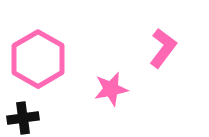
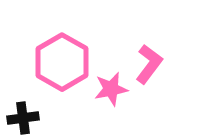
pink L-shape: moved 14 px left, 16 px down
pink hexagon: moved 24 px right, 3 px down
